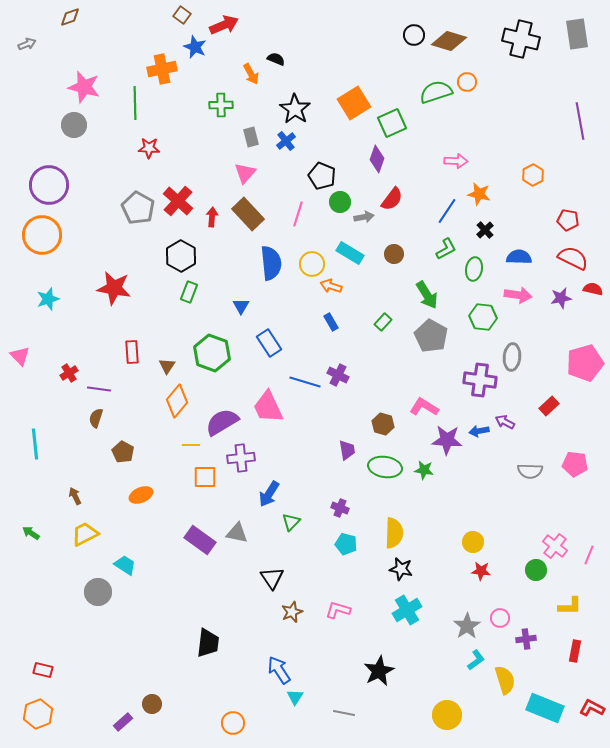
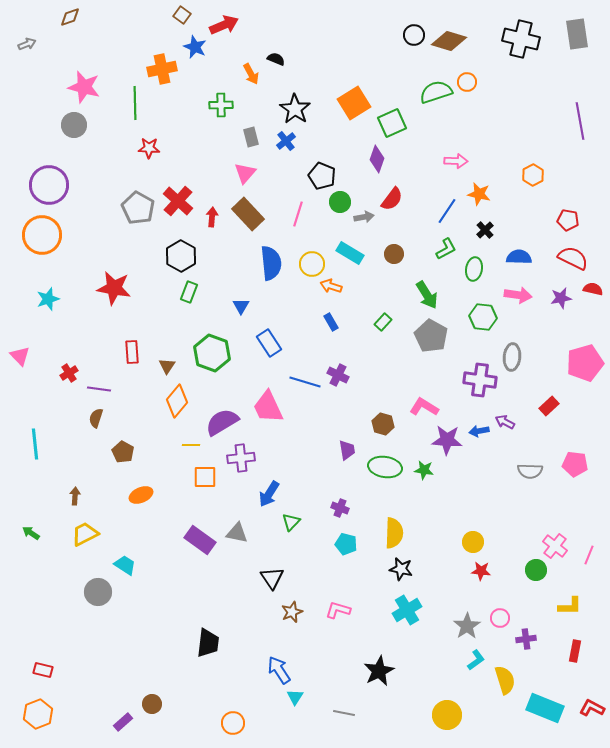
brown arrow at (75, 496): rotated 30 degrees clockwise
